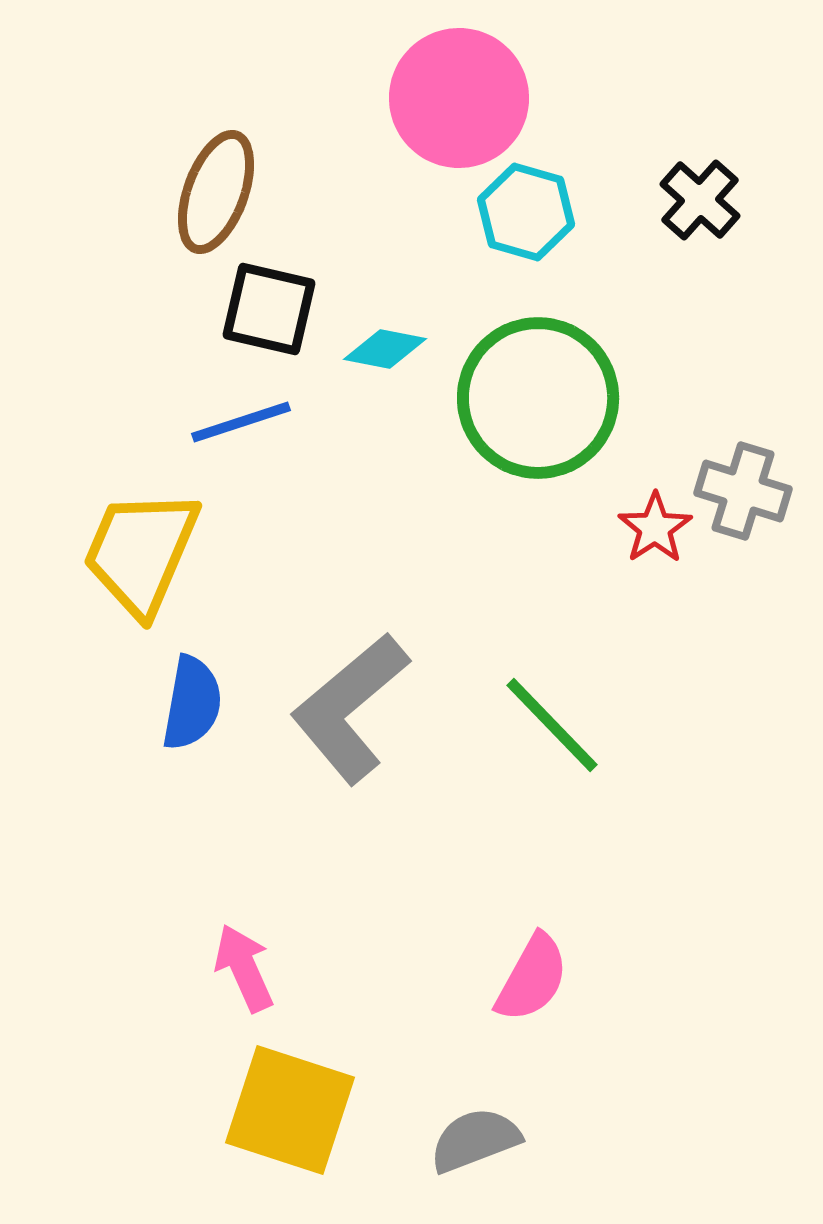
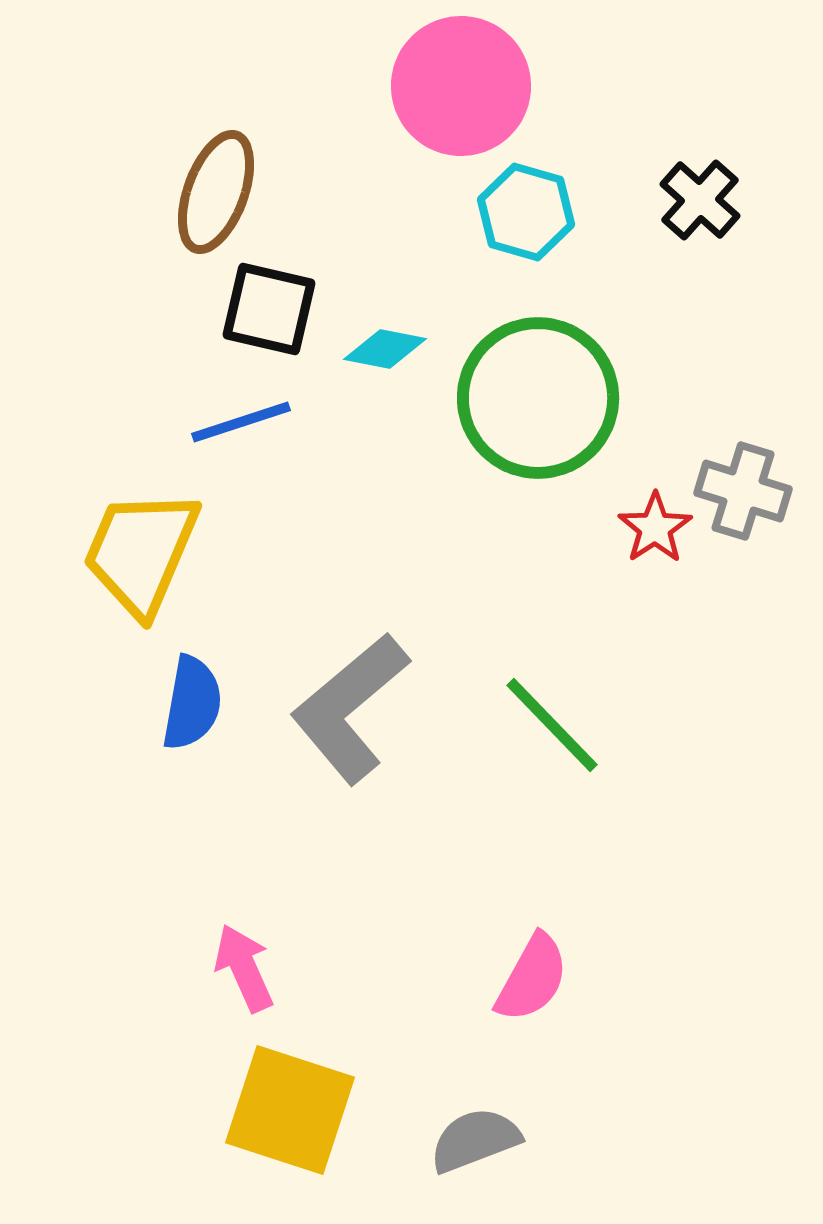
pink circle: moved 2 px right, 12 px up
